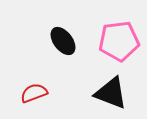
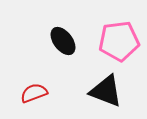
black triangle: moved 5 px left, 2 px up
